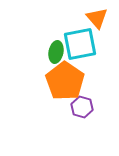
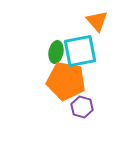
orange triangle: moved 3 px down
cyan square: moved 7 px down
orange pentagon: moved 1 px right; rotated 24 degrees counterclockwise
